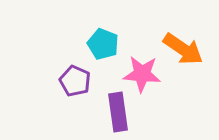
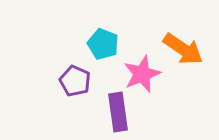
pink star: rotated 27 degrees counterclockwise
